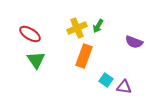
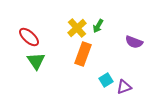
yellow cross: rotated 18 degrees counterclockwise
red ellipse: moved 1 px left, 3 px down; rotated 10 degrees clockwise
orange rectangle: moved 1 px left, 2 px up
green triangle: moved 1 px down
cyan square: rotated 24 degrees clockwise
purple triangle: rotated 28 degrees counterclockwise
